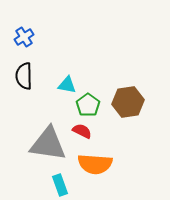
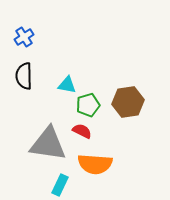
green pentagon: rotated 20 degrees clockwise
cyan rectangle: rotated 45 degrees clockwise
